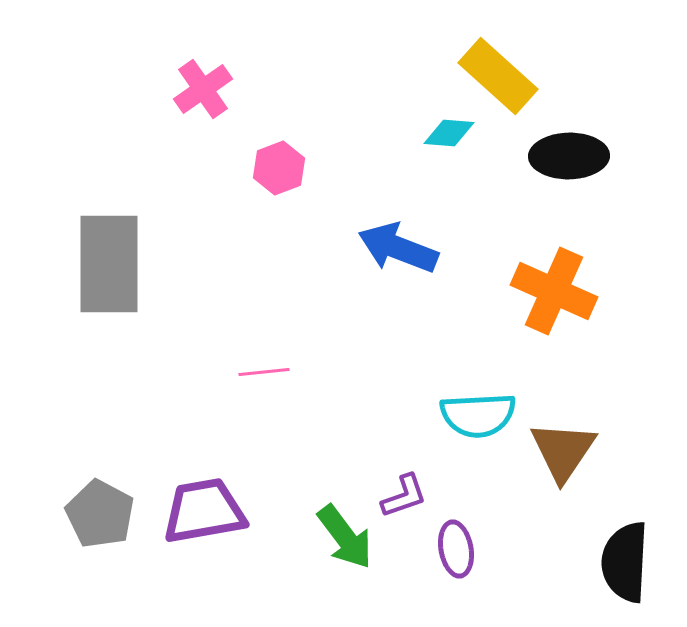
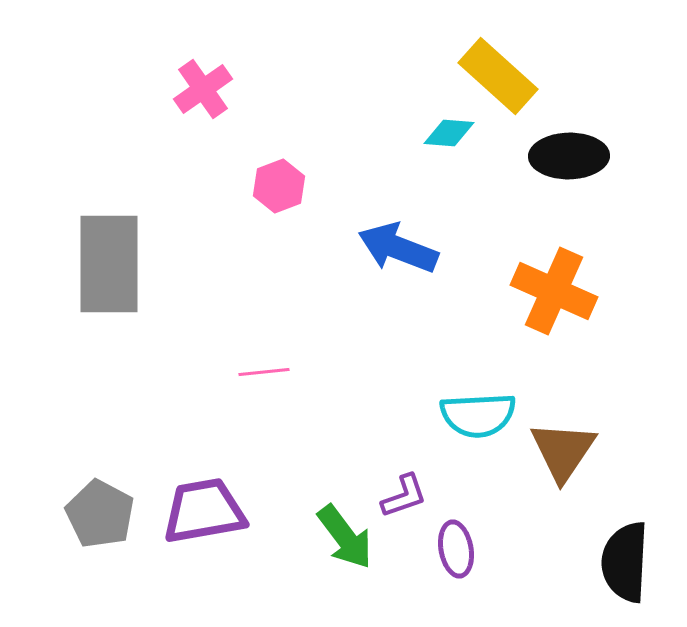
pink hexagon: moved 18 px down
